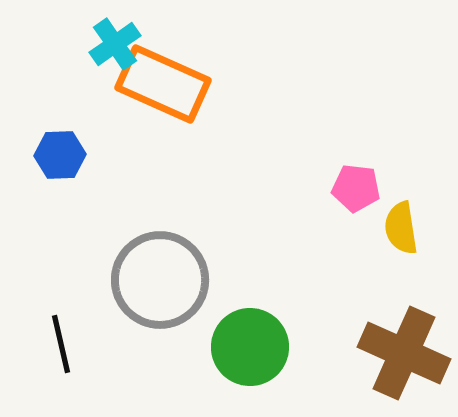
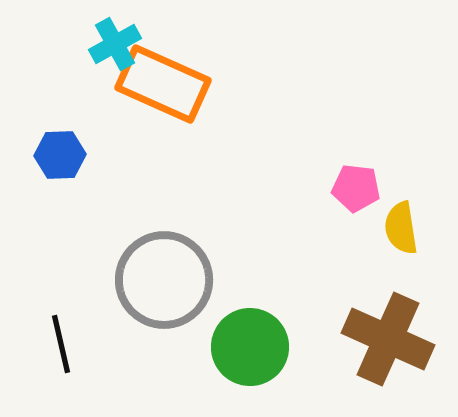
cyan cross: rotated 6 degrees clockwise
gray circle: moved 4 px right
brown cross: moved 16 px left, 14 px up
